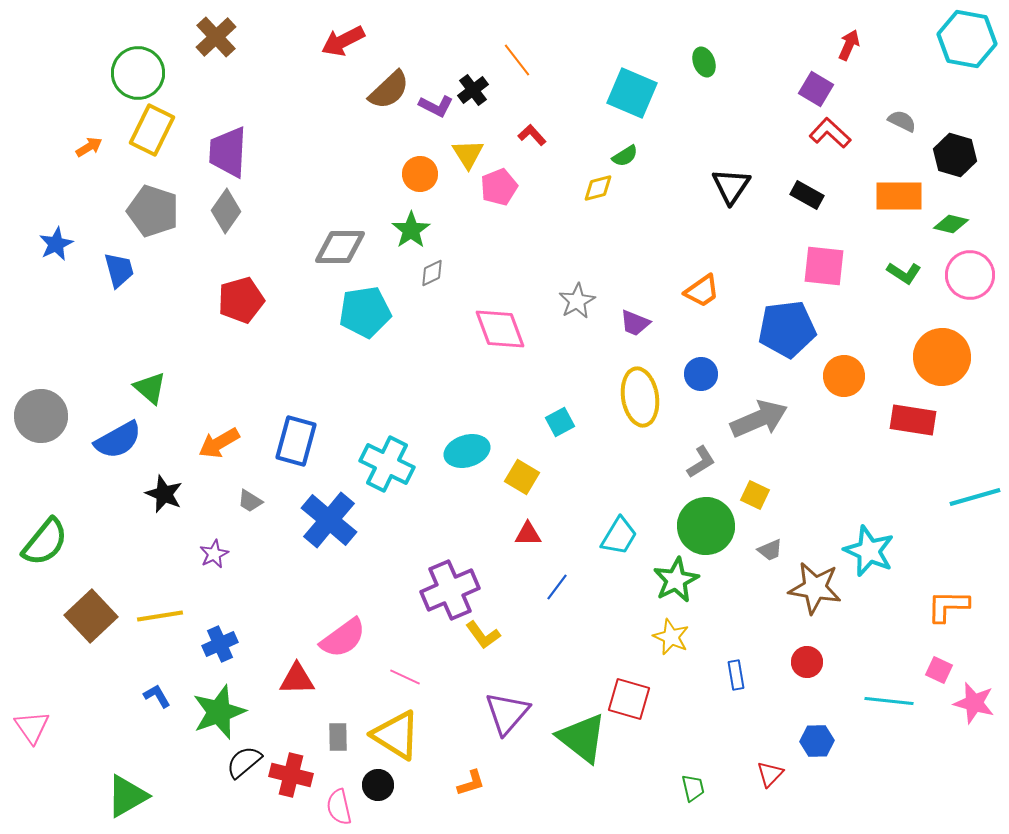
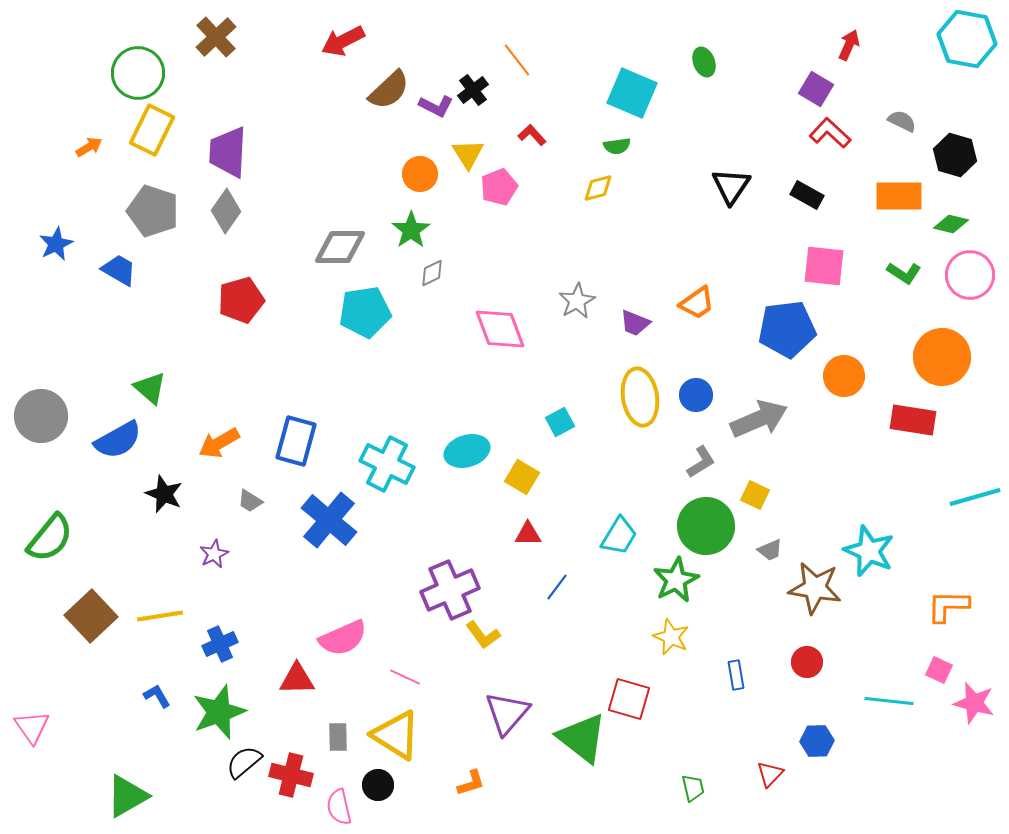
green semicircle at (625, 156): moved 8 px left, 10 px up; rotated 24 degrees clockwise
blue trapezoid at (119, 270): rotated 45 degrees counterclockwise
orange trapezoid at (702, 291): moved 5 px left, 12 px down
blue circle at (701, 374): moved 5 px left, 21 px down
green semicircle at (45, 542): moved 5 px right, 4 px up
pink semicircle at (343, 638): rotated 12 degrees clockwise
